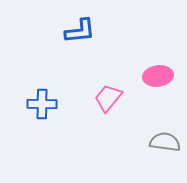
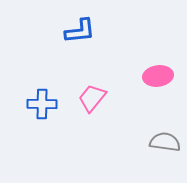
pink trapezoid: moved 16 px left
